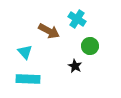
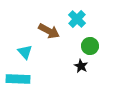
cyan cross: rotated 12 degrees clockwise
black star: moved 6 px right
cyan rectangle: moved 10 px left
